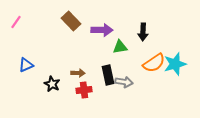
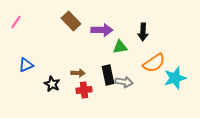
cyan star: moved 14 px down
